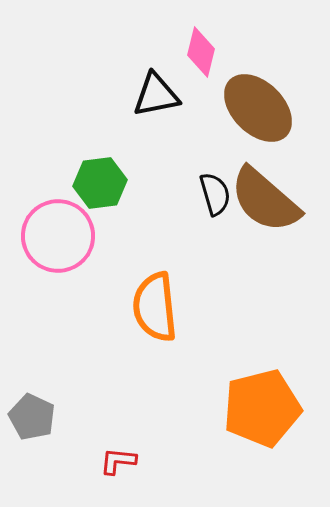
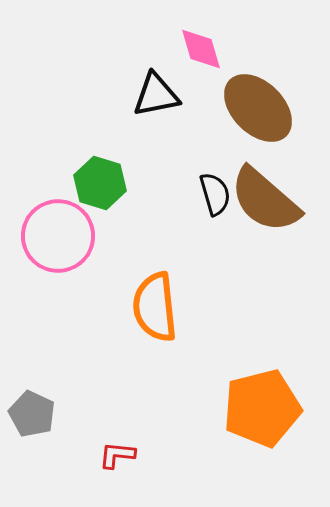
pink diamond: moved 3 px up; rotated 30 degrees counterclockwise
green hexagon: rotated 24 degrees clockwise
gray pentagon: moved 3 px up
red L-shape: moved 1 px left, 6 px up
